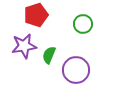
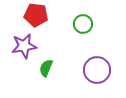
red pentagon: rotated 25 degrees clockwise
green semicircle: moved 3 px left, 13 px down
purple circle: moved 21 px right
